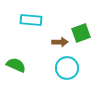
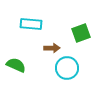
cyan rectangle: moved 4 px down
brown arrow: moved 8 px left, 6 px down
